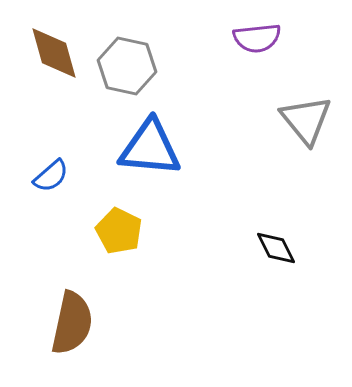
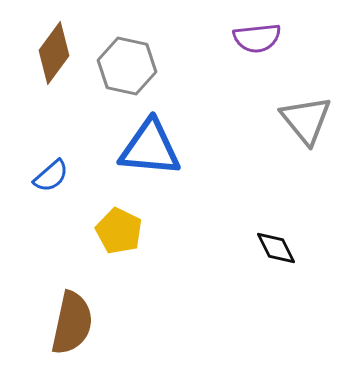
brown diamond: rotated 52 degrees clockwise
